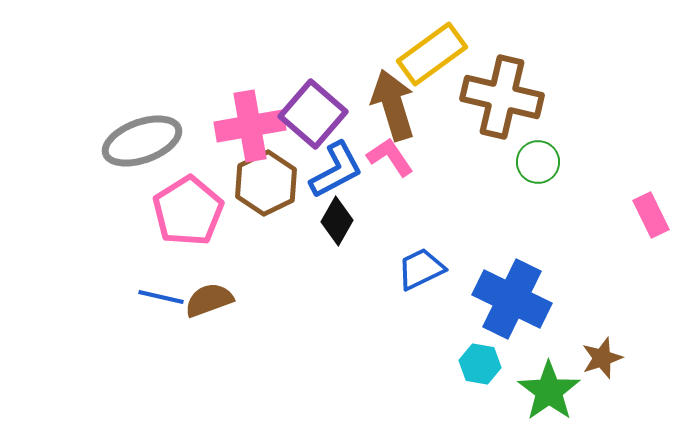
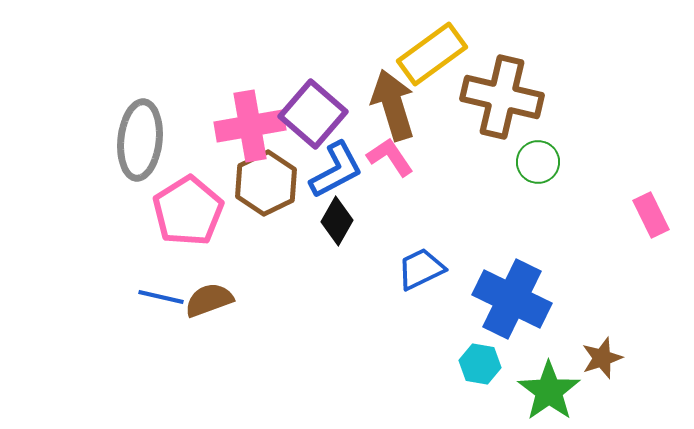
gray ellipse: moved 2 px left, 1 px up; rotated 64 degrees counterclockwise
